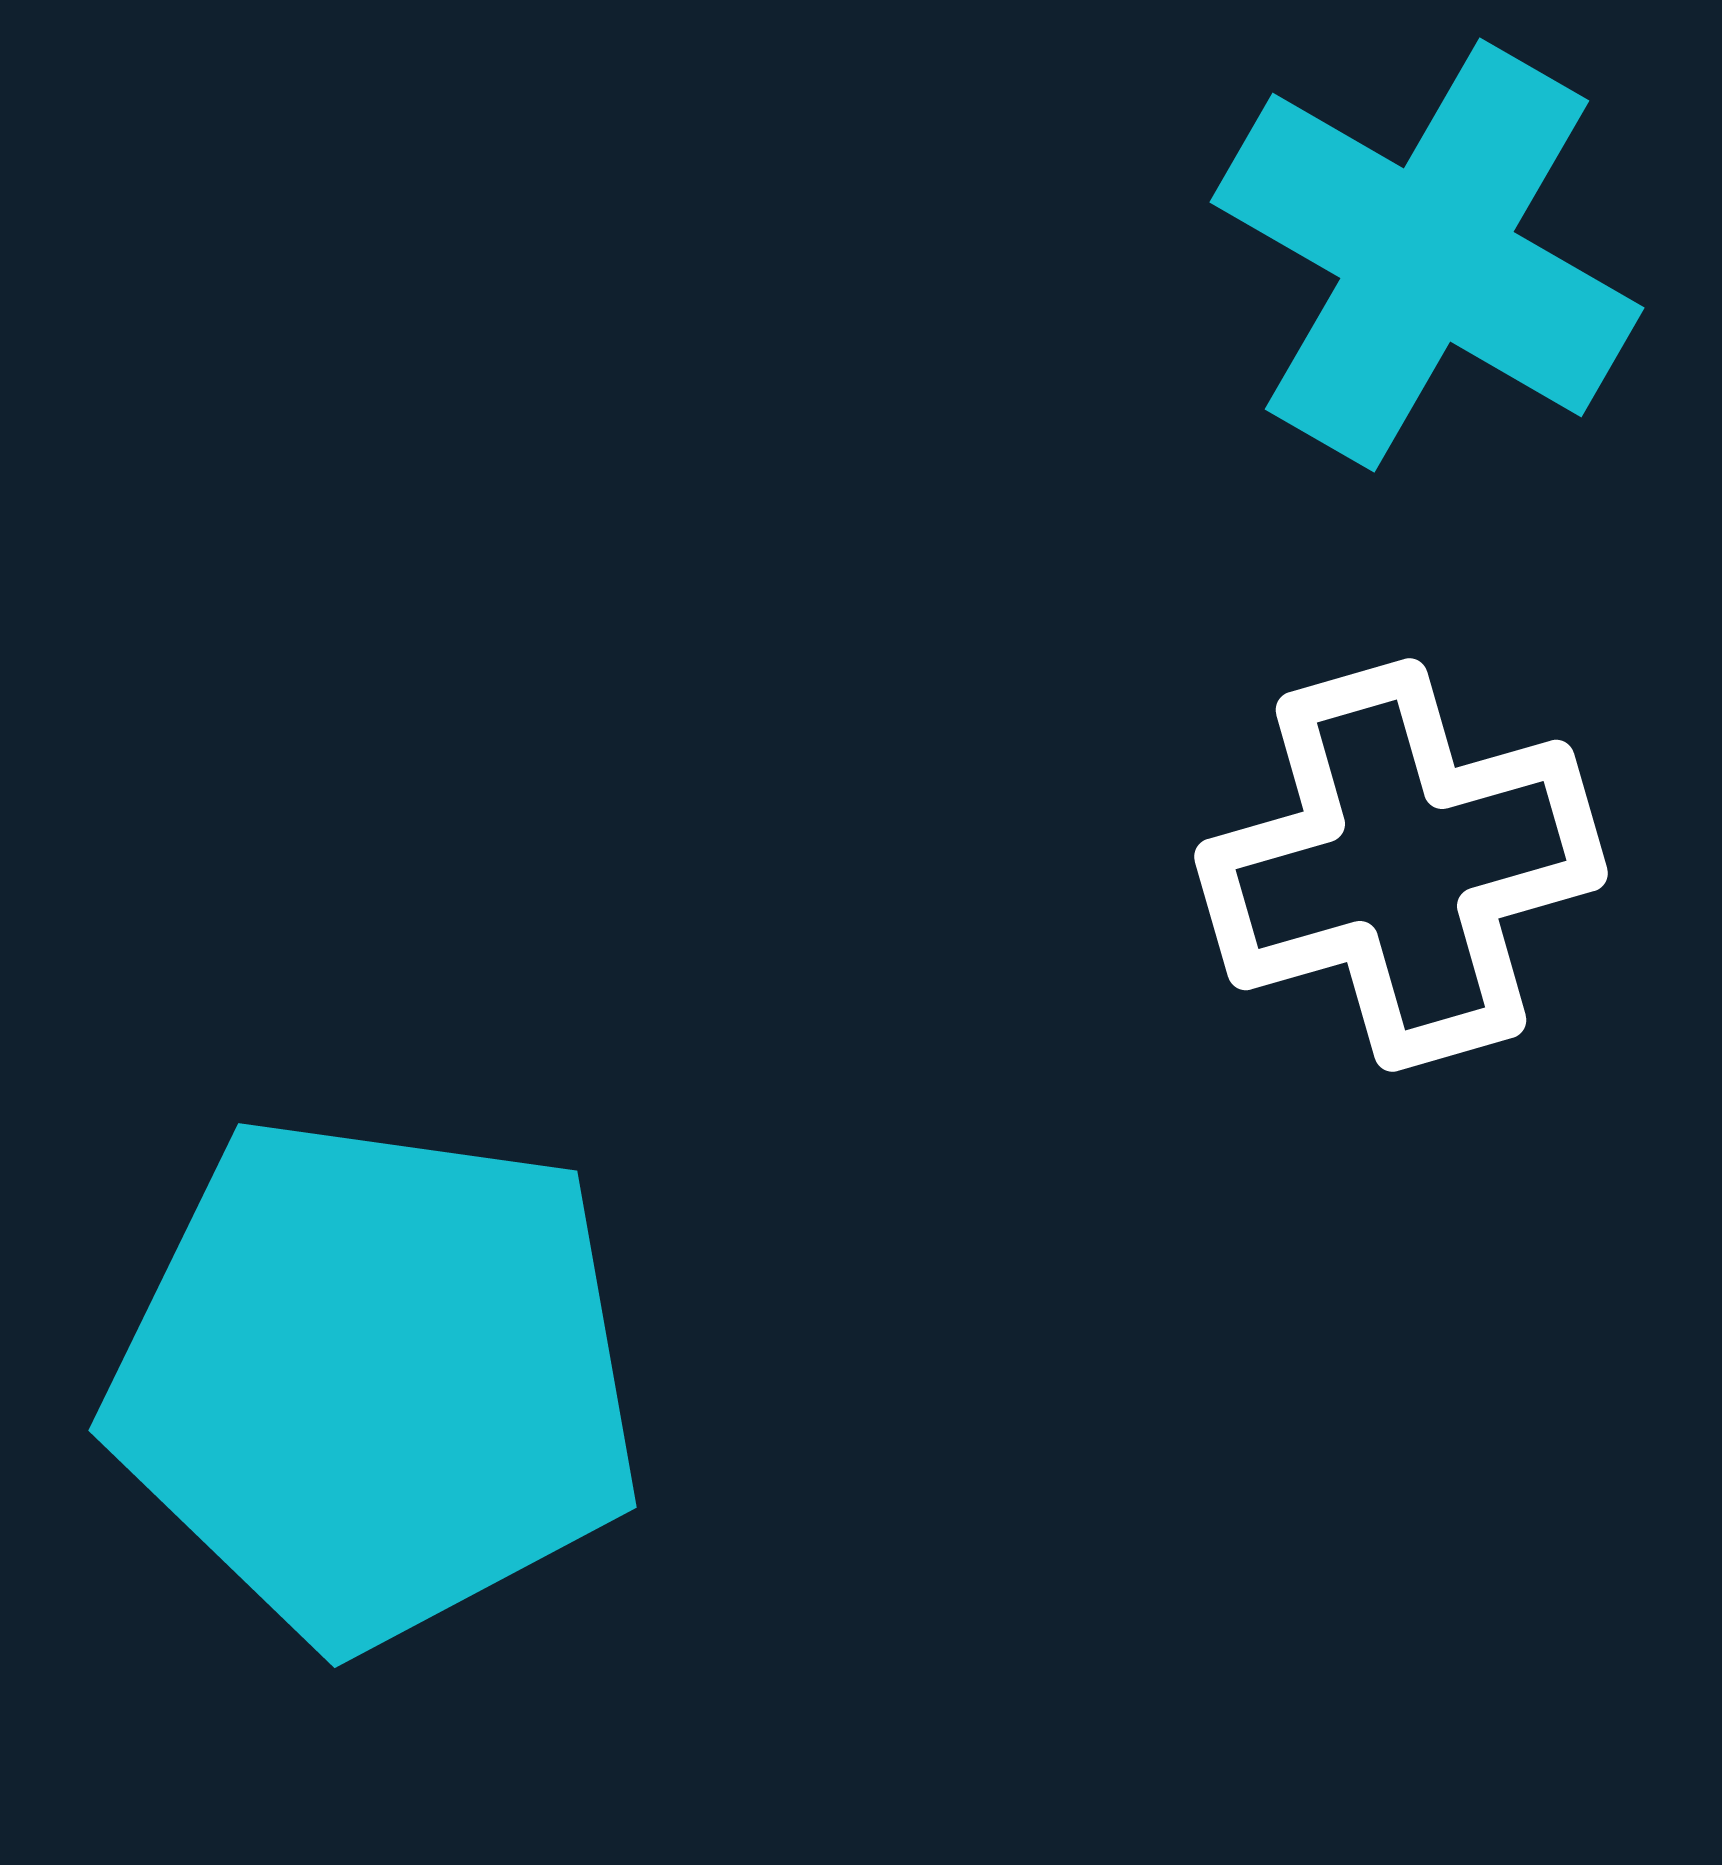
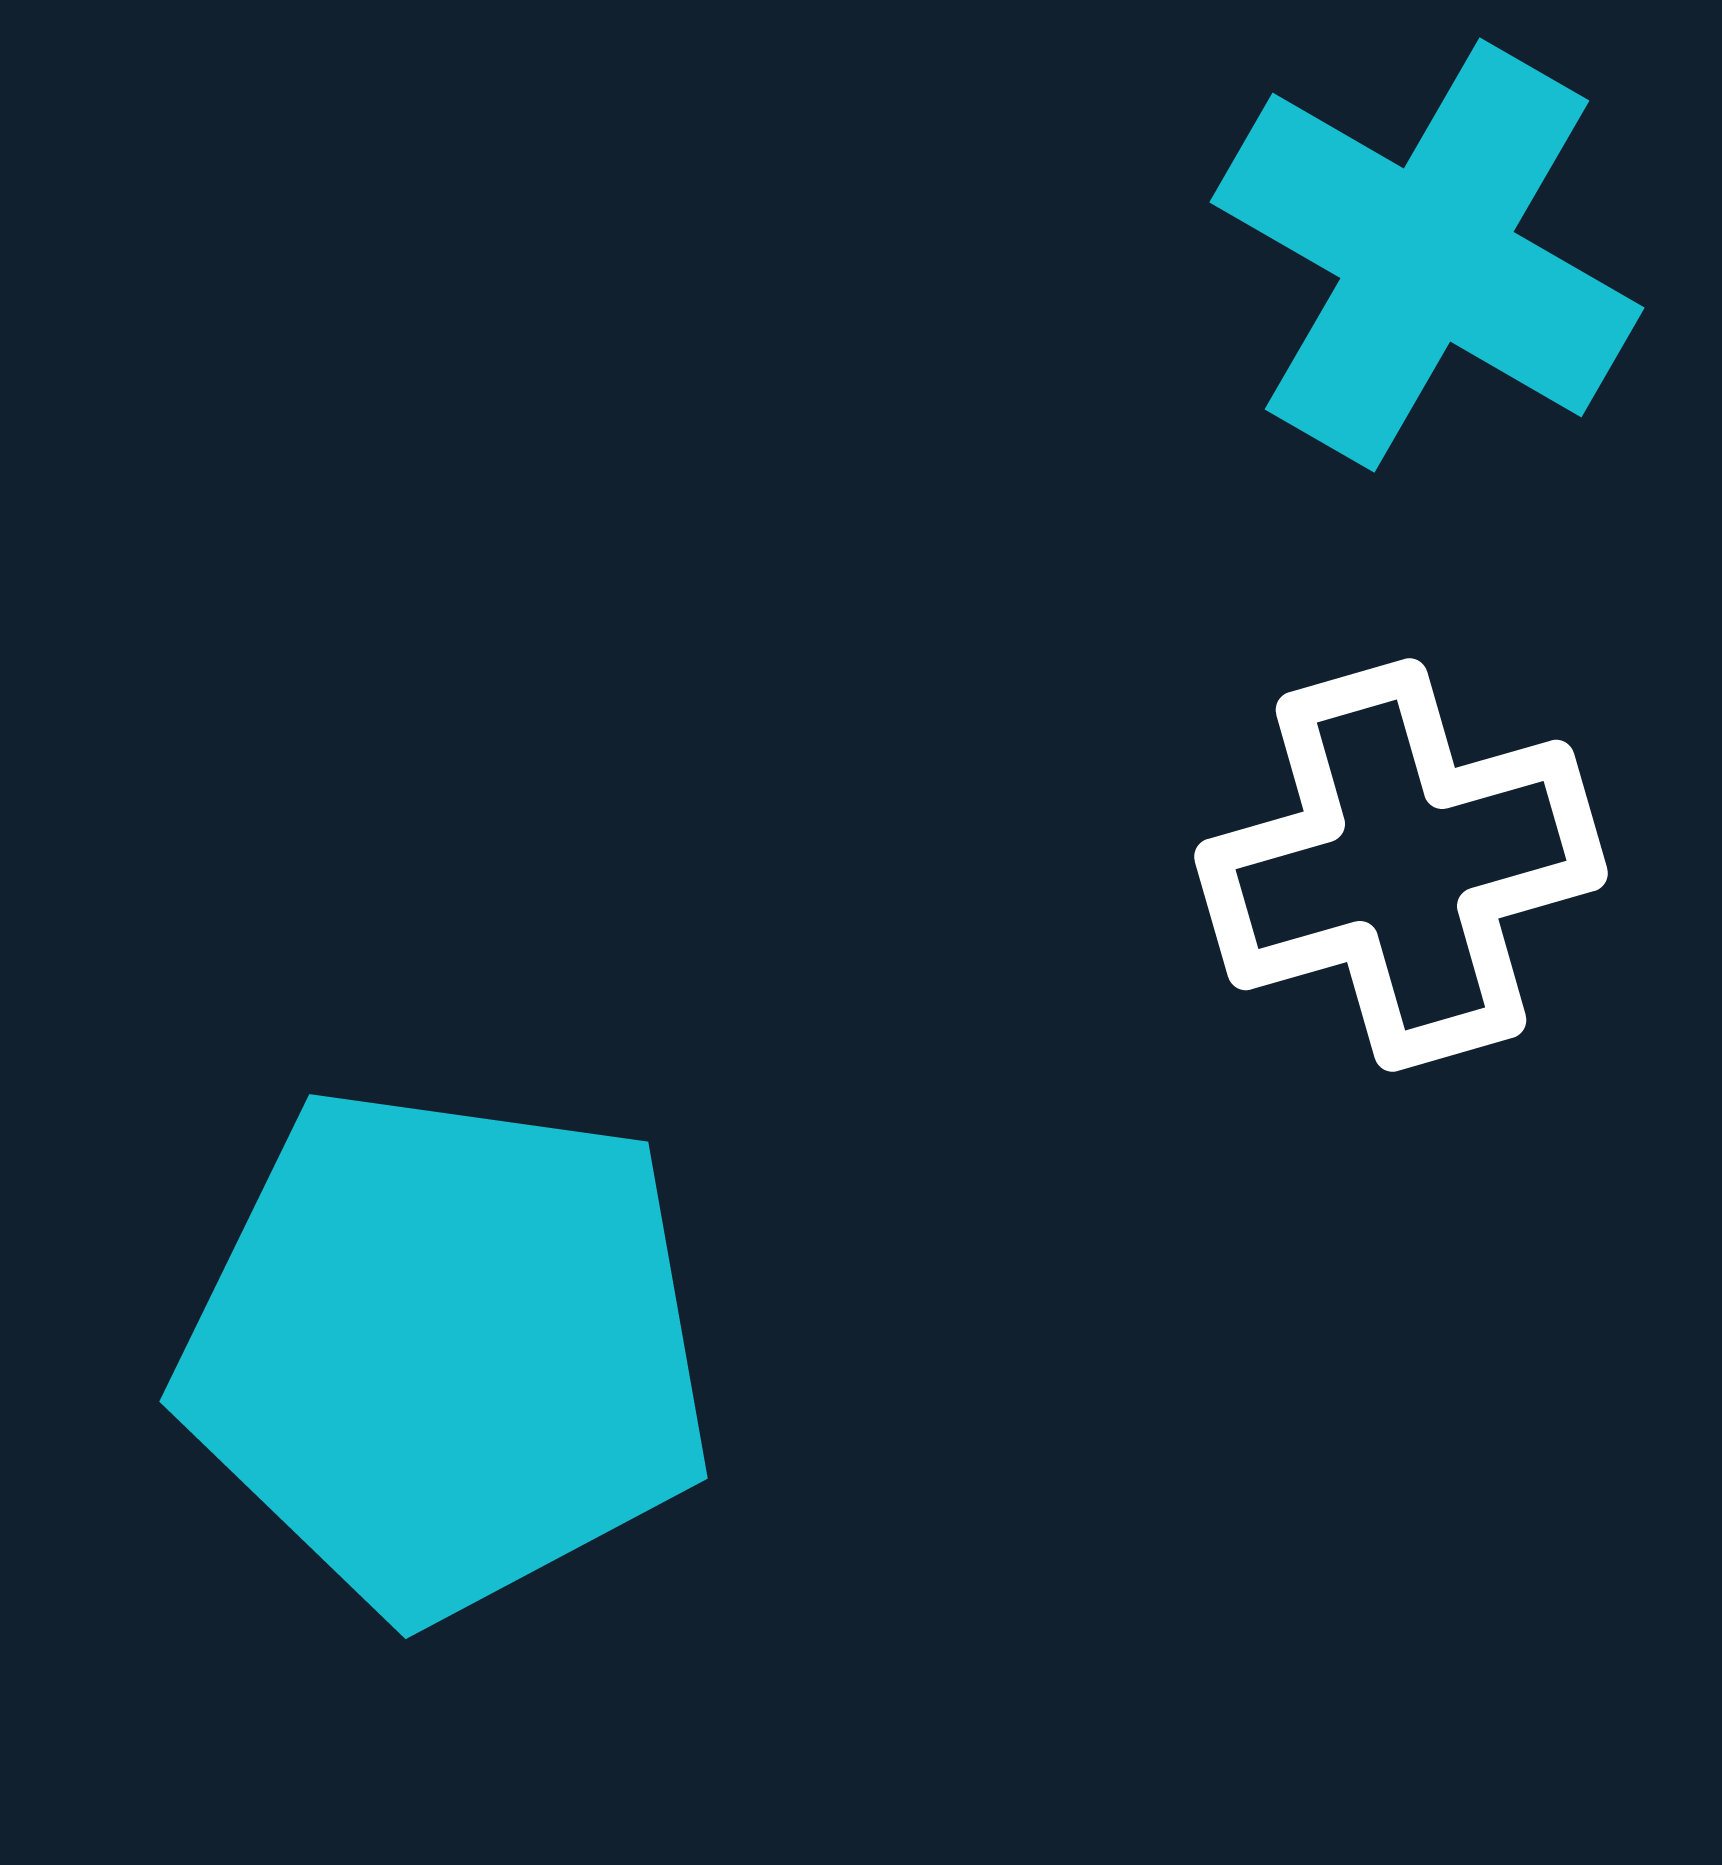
cyan pentagon: moved 71 px right, 29 px up
